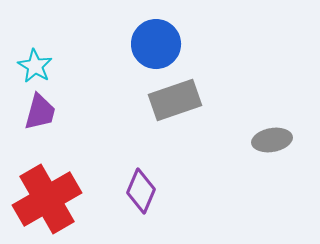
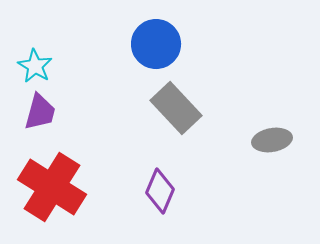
gray rectangle: moved 1 px right, 8 px down; rotated 66 degrees clockwise
purple diamond: moved 19 px right
red cross: moved 5 px right, 12 px up; rotated 28 degrees counterclockwise
